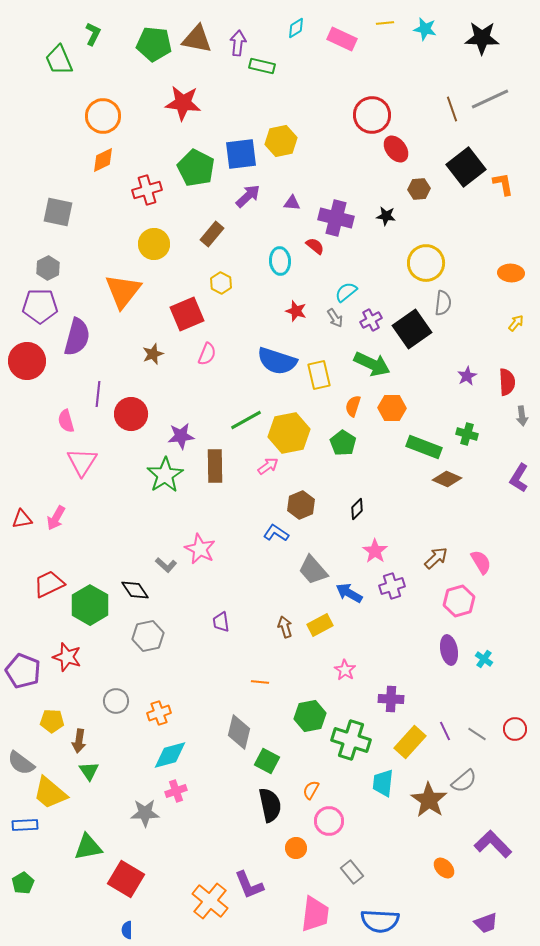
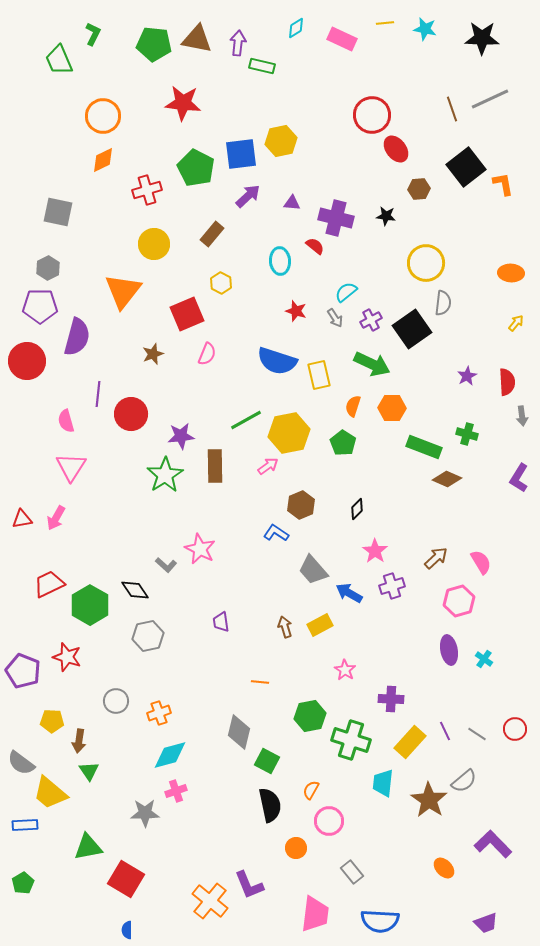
pink triangle at (82, 462): moved 11 px left, 5 px down
